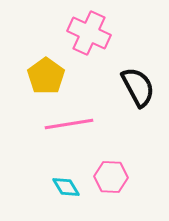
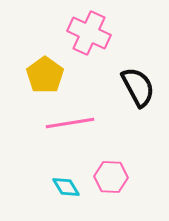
yellow pentagon: moved 1 px left, 1 px up
pink line: moved 1 px right, 1 px up
